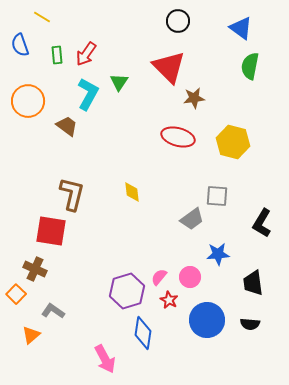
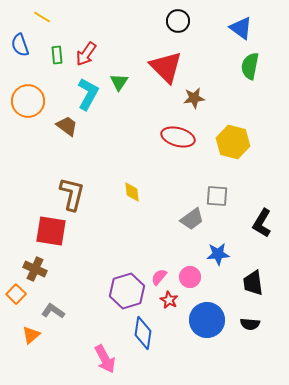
red triangle: moved 3 px left
